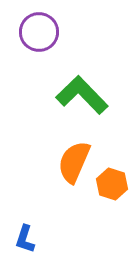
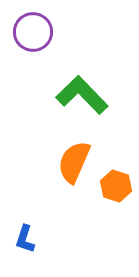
purple circle: moved 6 px left
orange hexagon: moved 4 px right, 2 px down
